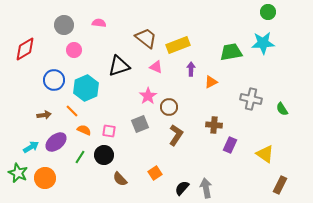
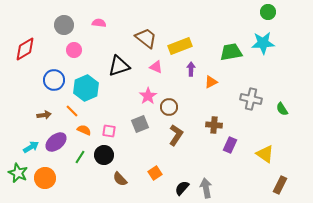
yellow rectangle: moved 2 px right, 1 px down
